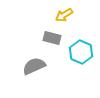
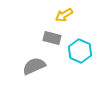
cyan hexagon: moved 1 px left, 1 px up
